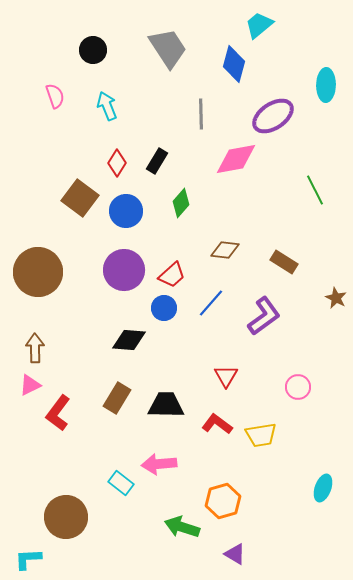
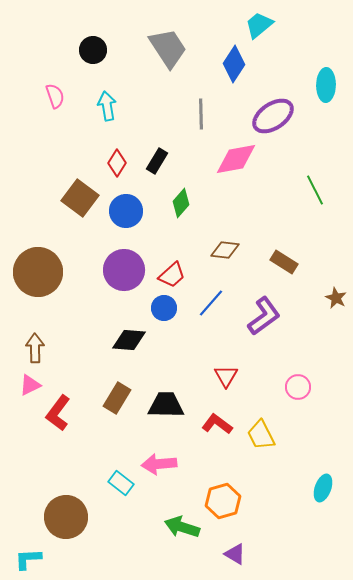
blue diamond at (234, 64): rotated 18 degrees clockwise
cyan arrow at (107, 106): rotated 12 degrees clockwise
yellow trapezoid at (261, 435): rotated 72 degrees clockwise
